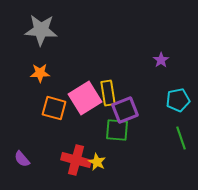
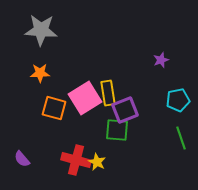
purple star: rotated 14 degrees clockwise
